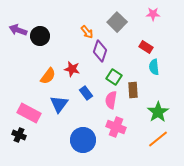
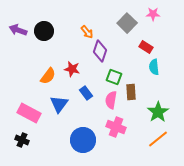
gray square: moved 10 px right, 1 px down
black circle: moved 4 px right, 5 px up
green square: rotated 14 degrees counterclockwise
brown rectangle: moved 2 px left, 2 px down
black cross: moved 3 px right, 5 px down
